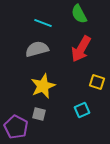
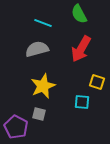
cyan square: moved 8 px up; rotated 28 degrees clockwise
